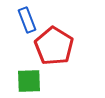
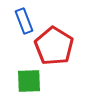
blue rectangle: moved 3 px left, 1 px down
